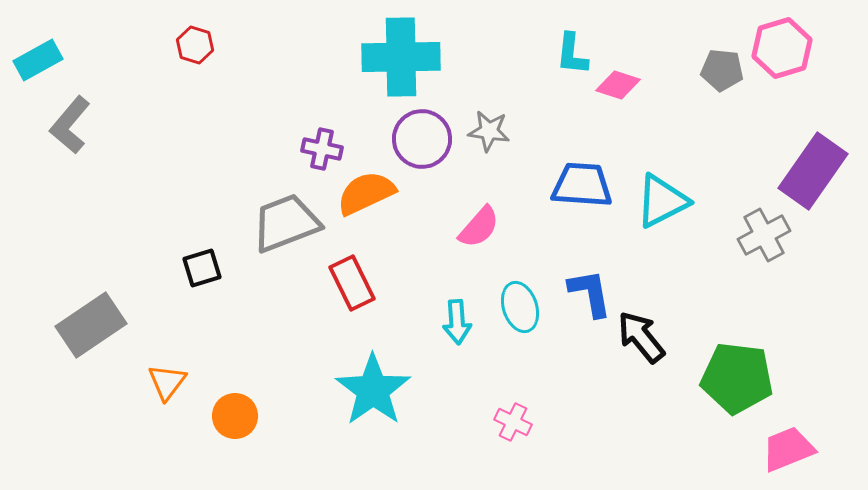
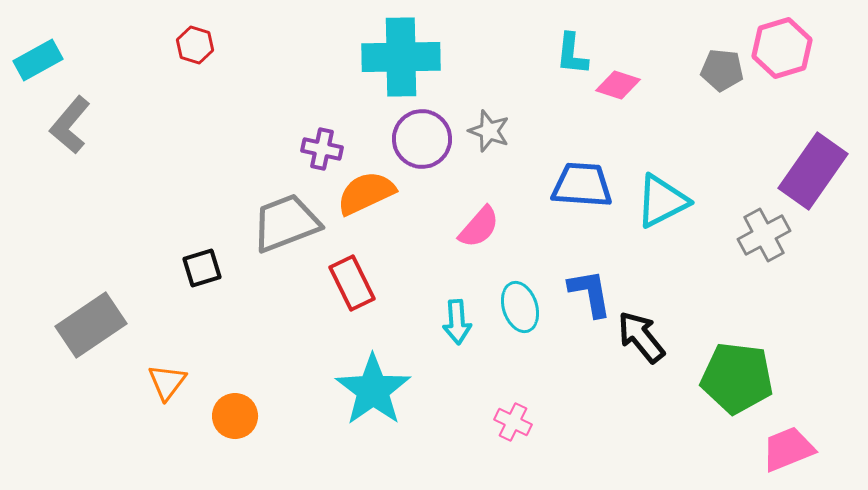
gray star: rotated 12 degrees clockwise
